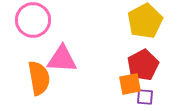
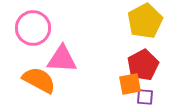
pink circle: moved 8 px down
orange semicircle: moved 2 px down; rotated 52 degrees counterclockwise
